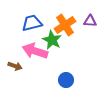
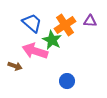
blue trapezoid: rotated 55 degrees clockwise
blue circle: moved 1 px right, 1 px down
